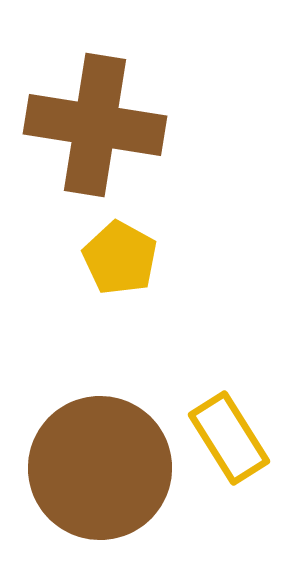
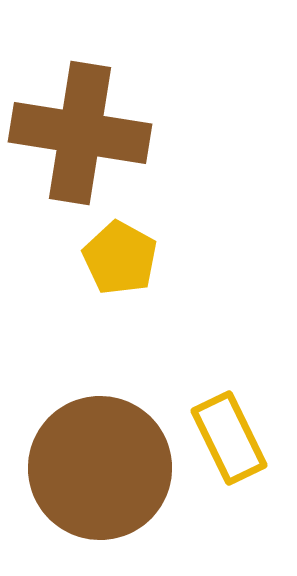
brown cross: moved 15 px left, 8 px down
yellow rectangle: rotated 6 degrees clockwise
